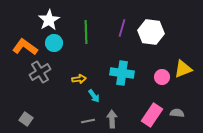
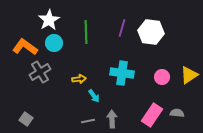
yellow triangle: moved 6 px right, 6 px down; rotated 12 degrees counterclockwise
